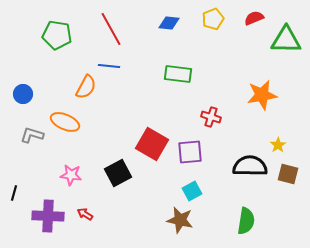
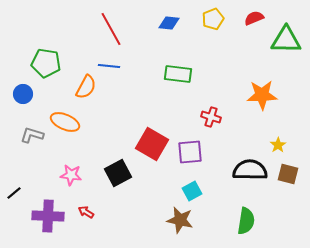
green pentagon: moved 11 px left, 28 px down
orange star: rotated 8 degrees clockwise
black semicircle: moved 4 px down
black line: rotated 35 degrees clockwise
red arrow: moved 1 px right, 2 px up
